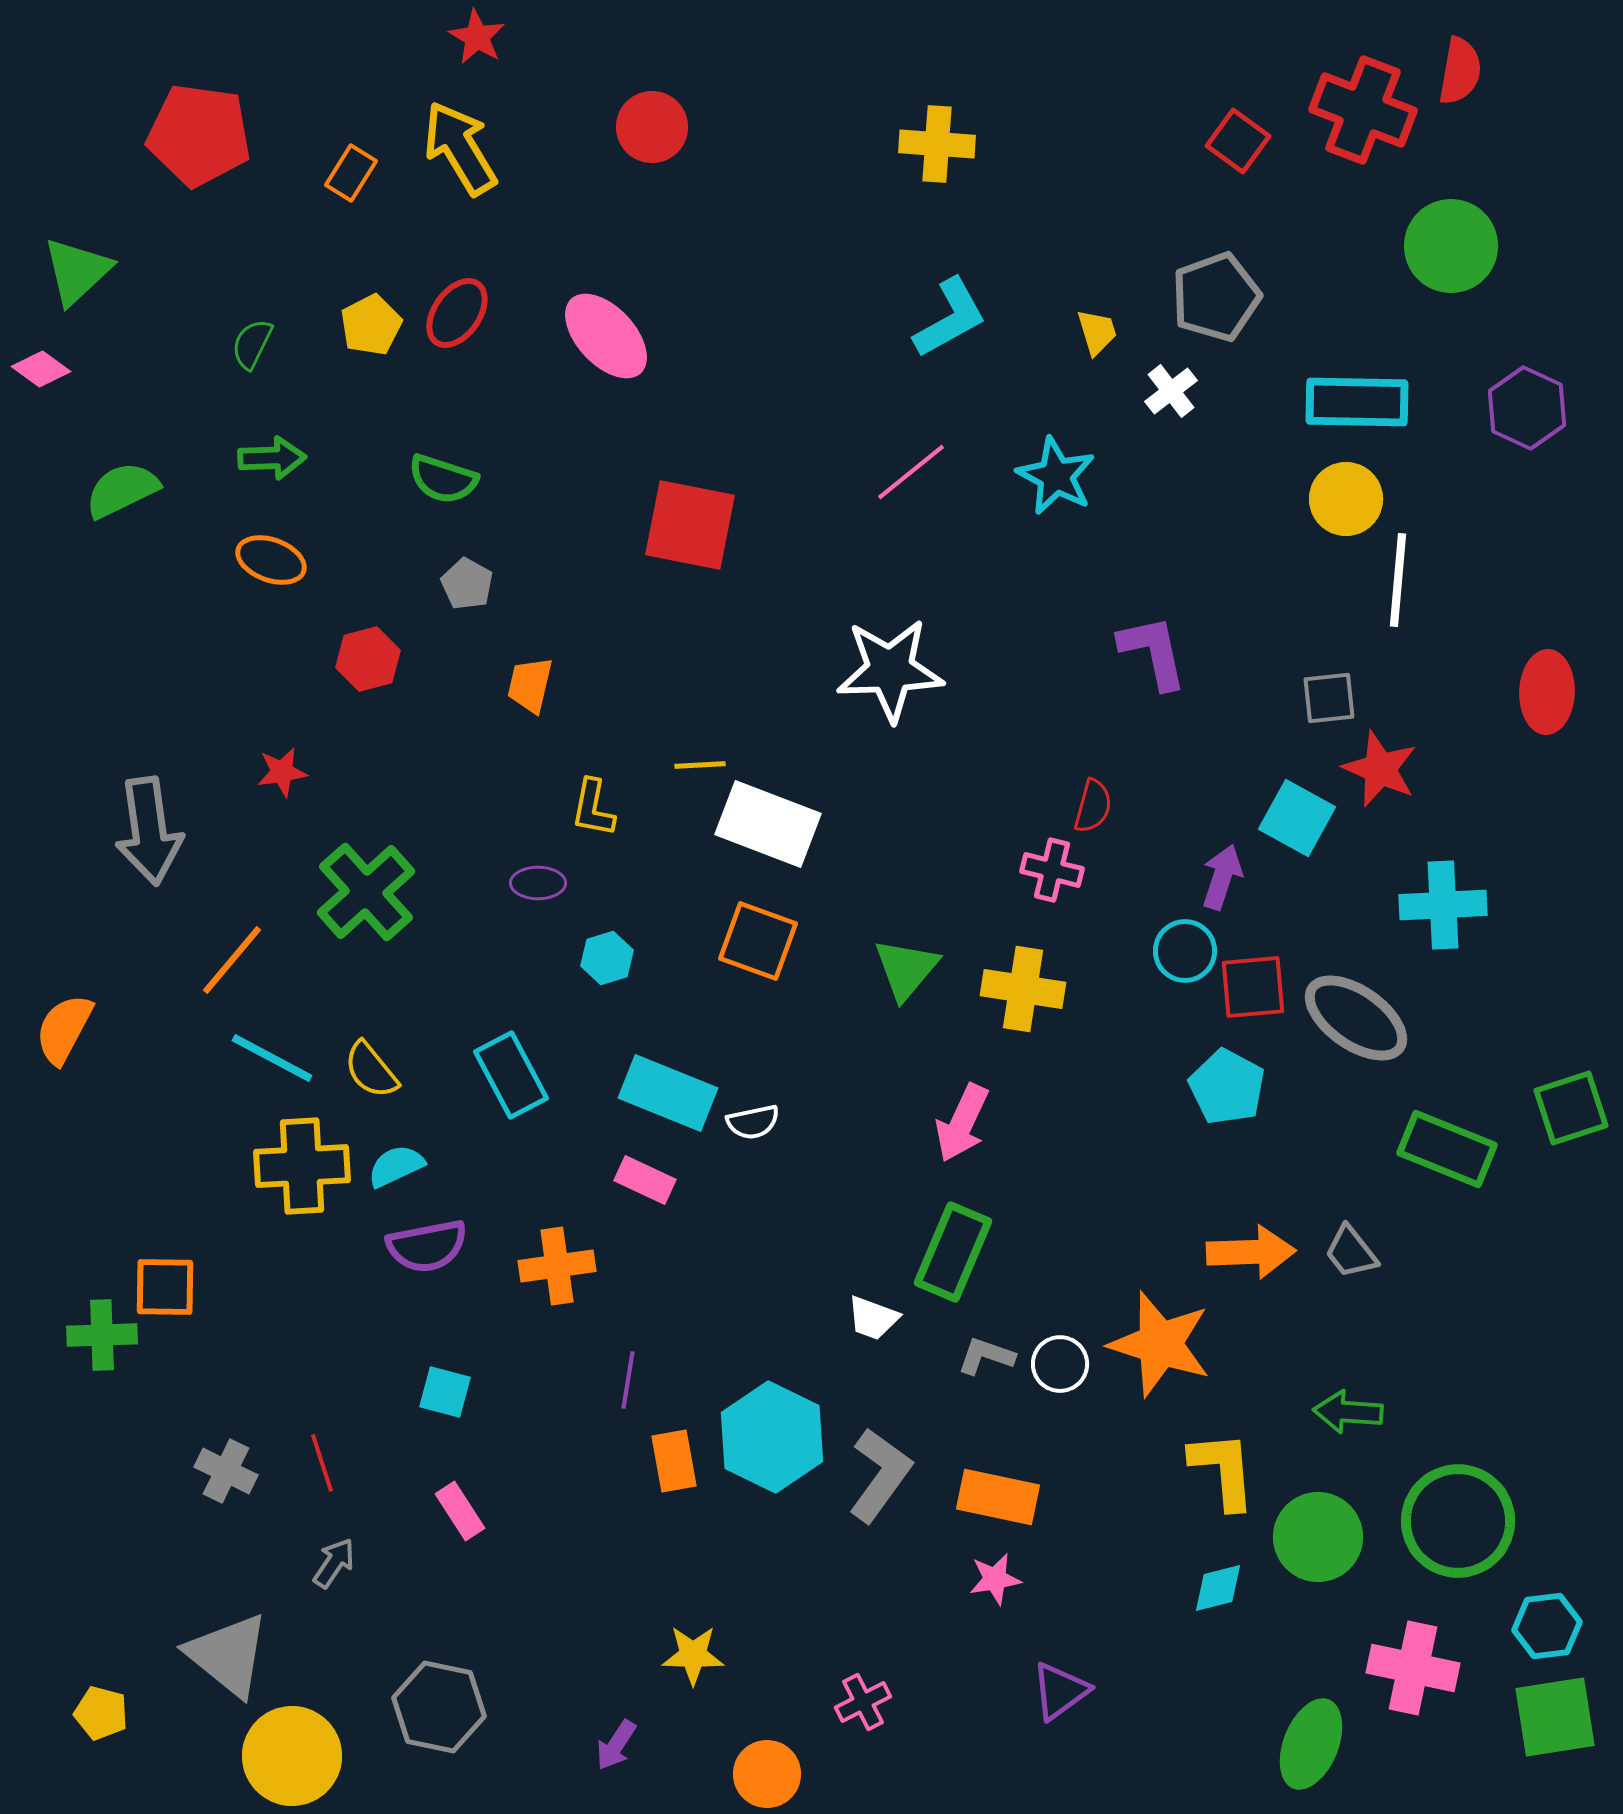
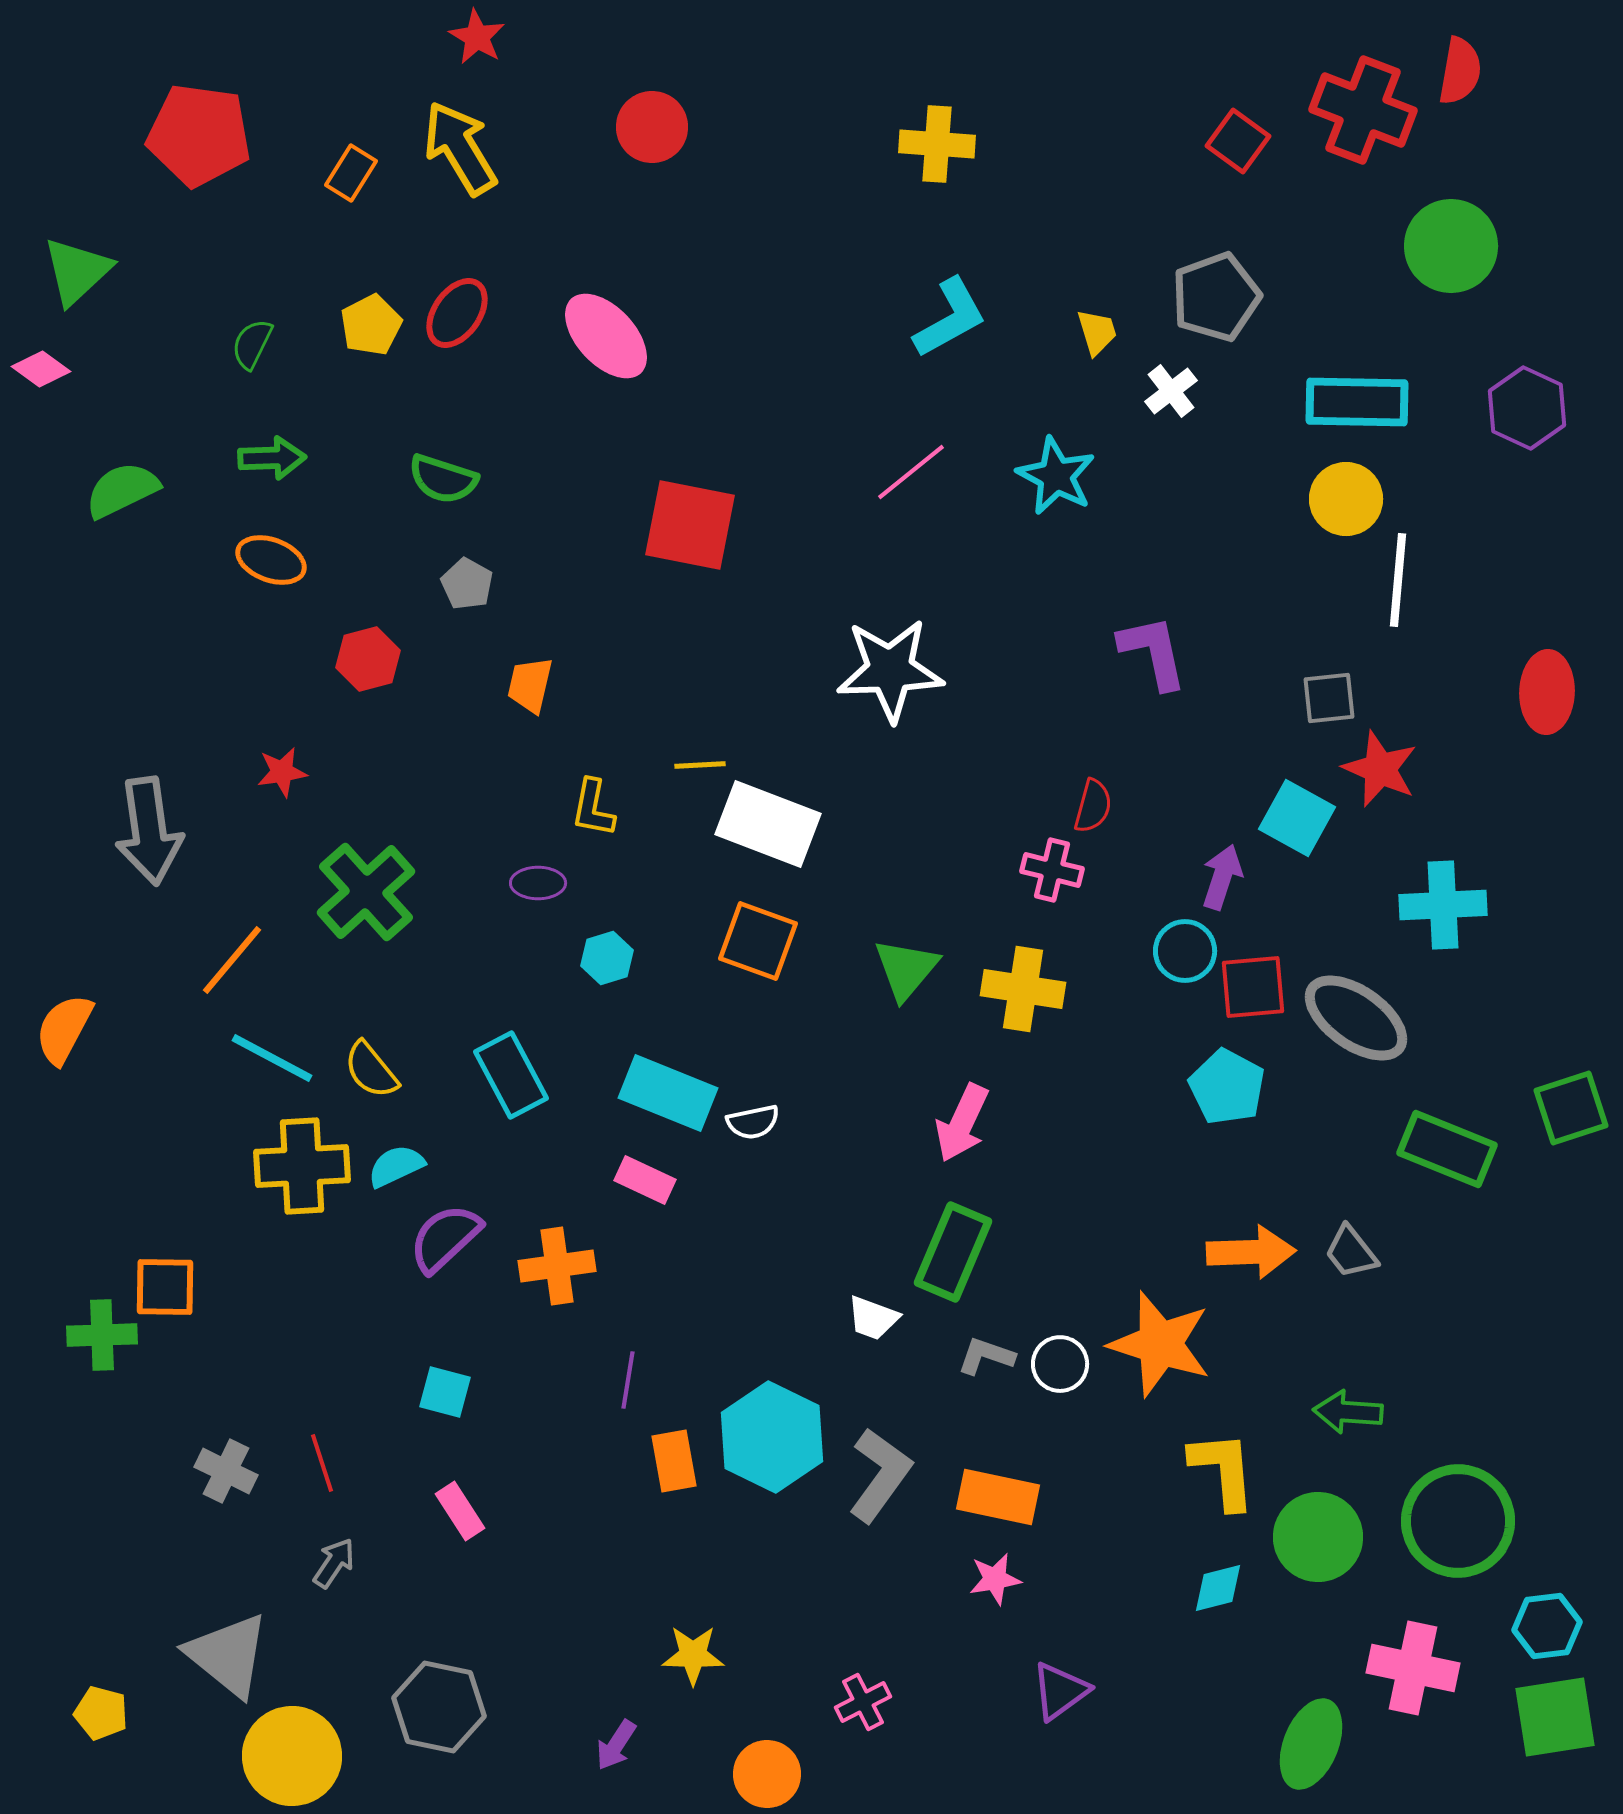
purple semicircle at (427, 1246): moved 18 px right, 8 px up; rotated 148 degrees clockwise
